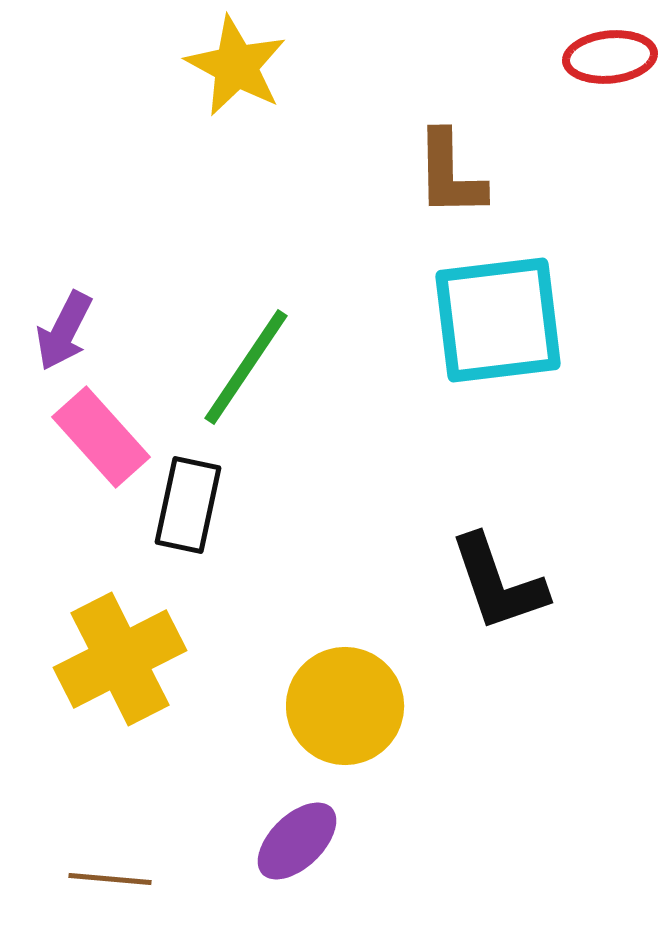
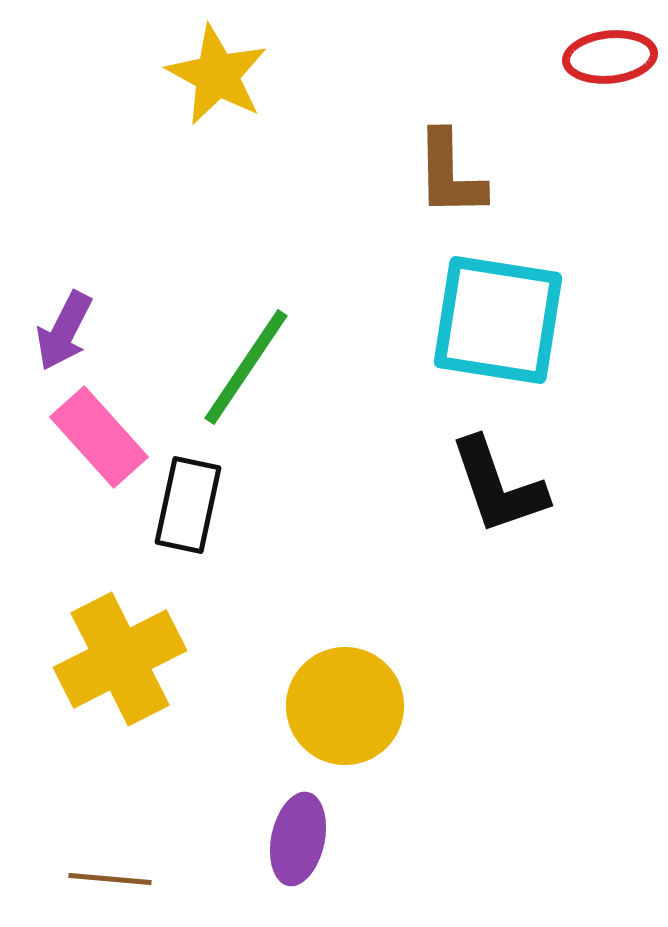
yellow star: moved 19 px left, 9 px down
cyan square: rotated 16 degrees clockwise
pink rectangle: moved 2 px left
black L-shape: moved 97 px up
purple ellipse: moved 1 px right, 2 px up; rotated 34 degrees counterclockwise
